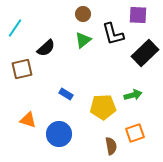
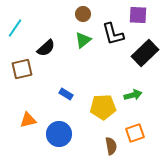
orange triangle: rotated 30 degrees counterclockwise
